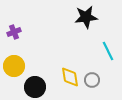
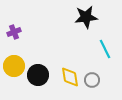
cyan line: moved 3 px left, 2 px up
black circle: moved 3 px right, 12 px up
